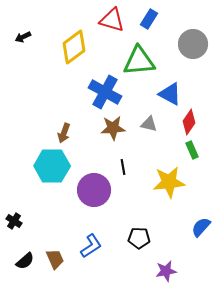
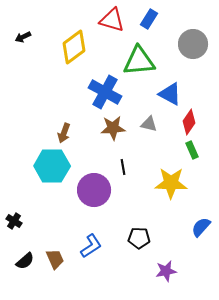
yellow star: moved 2 px right, 1 px down; rotated 8 degrees clockwise
